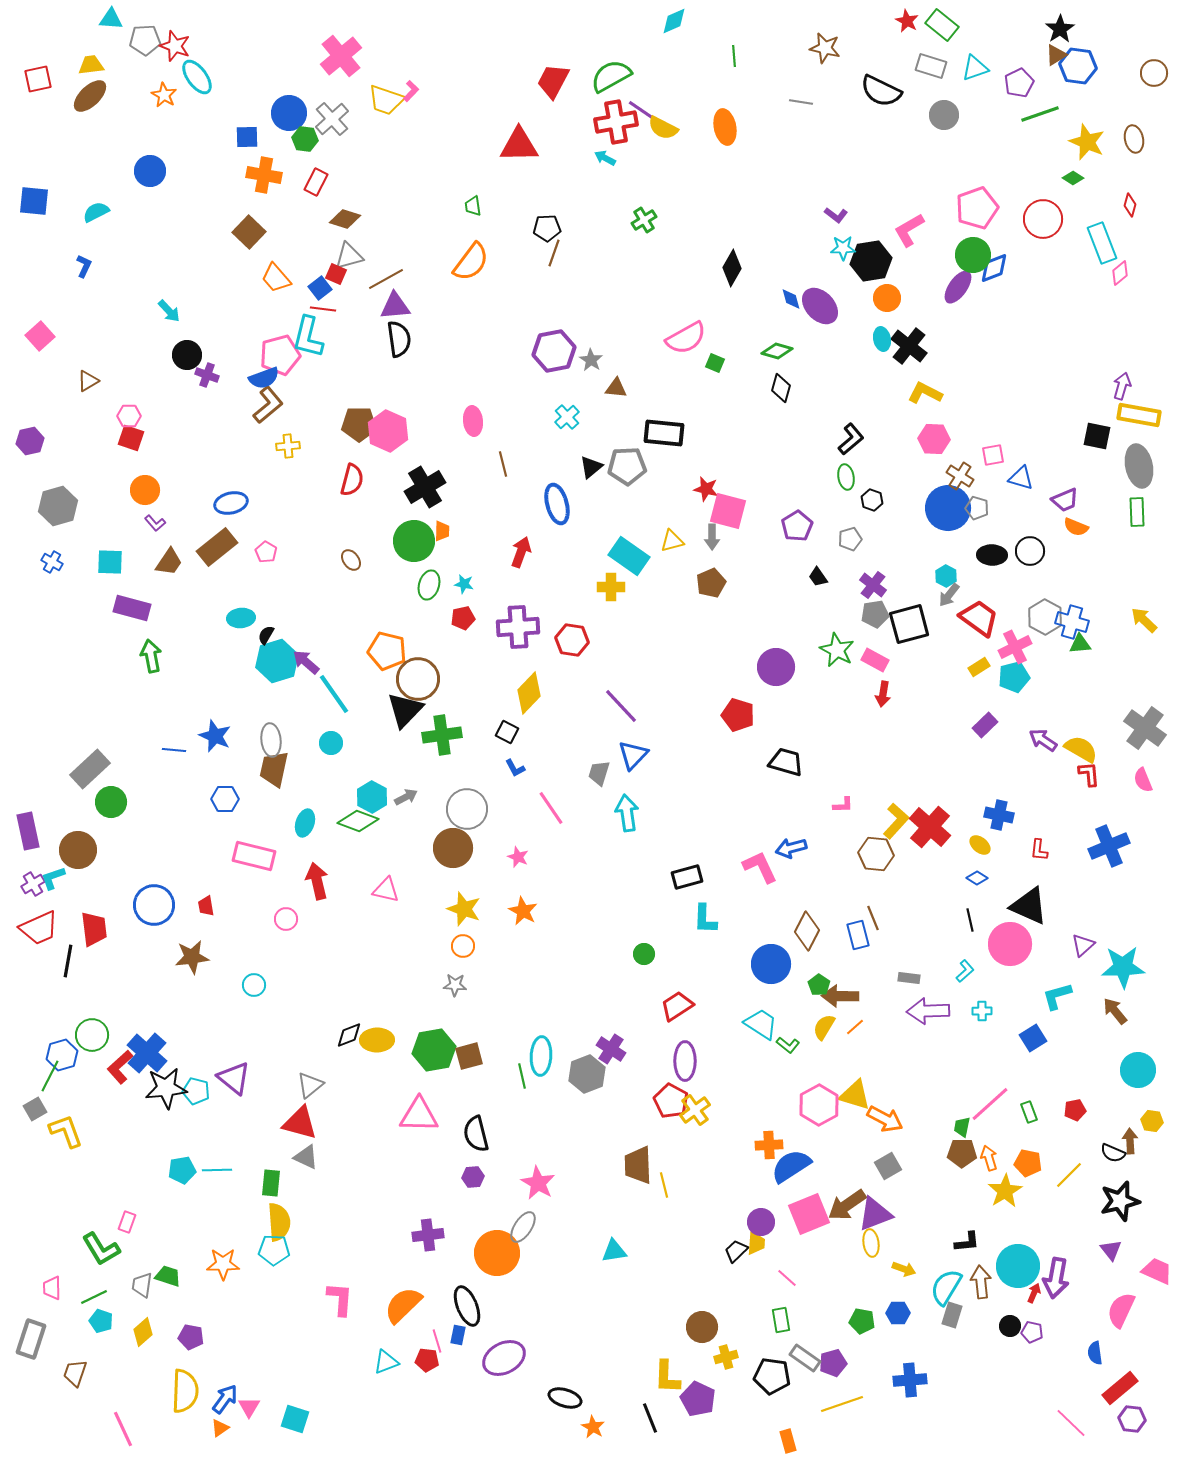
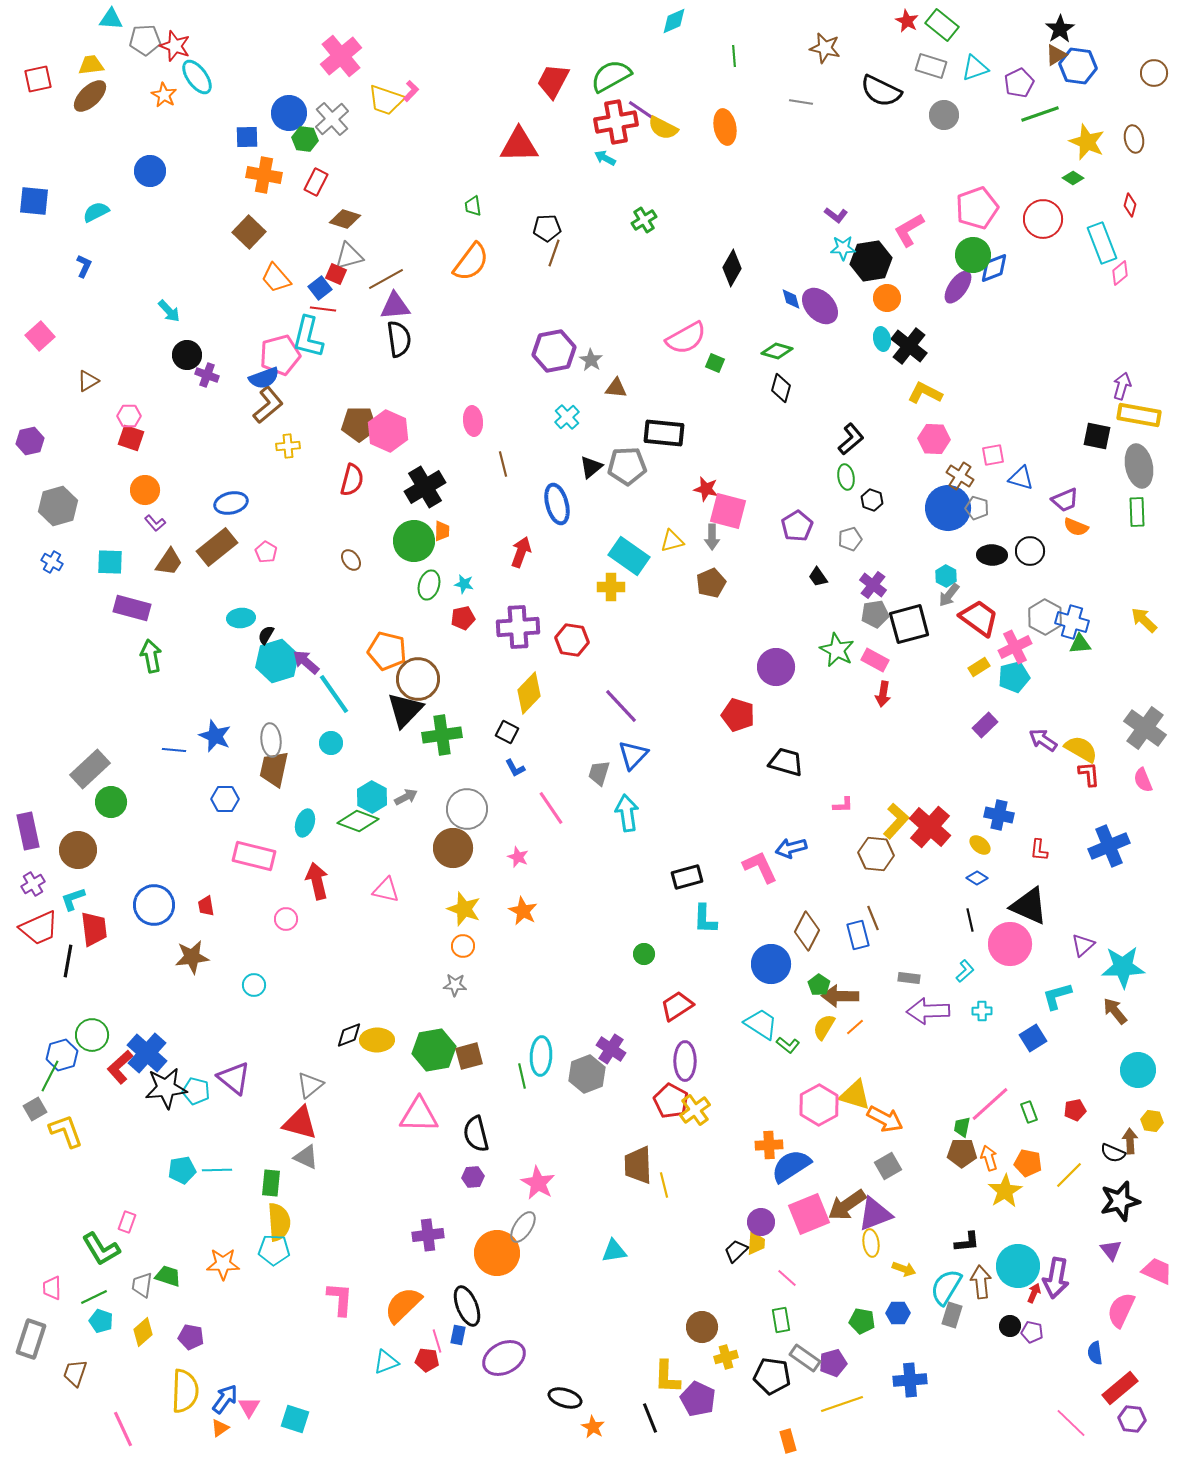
cyan L-shape at (53, 878): moved 20 px right, 21 px down
